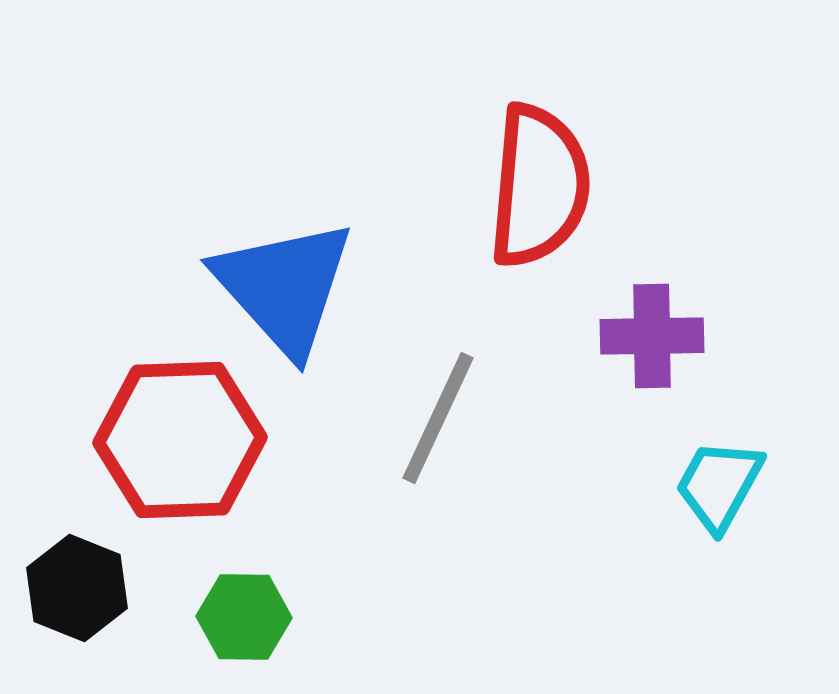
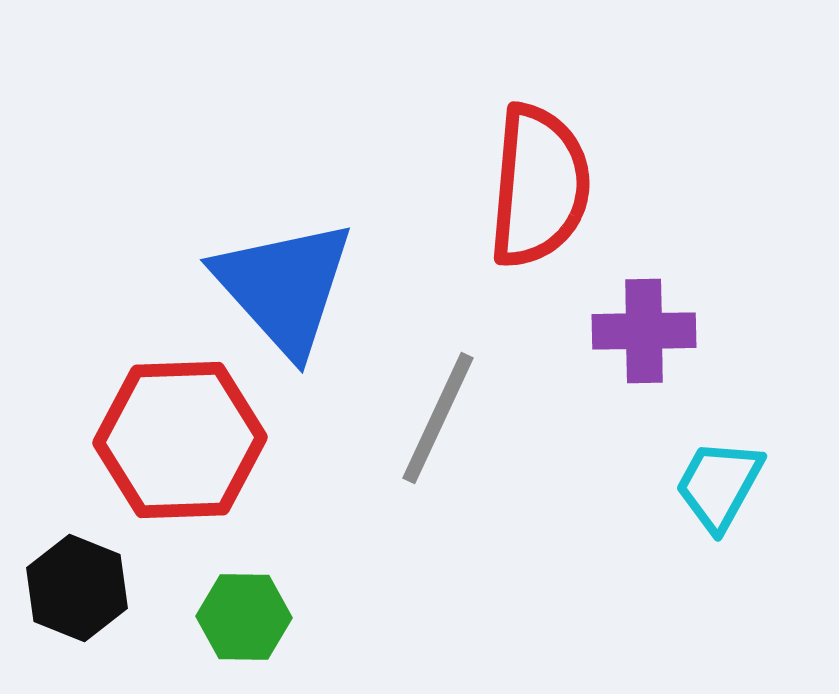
purple cross: moved 8 px left, 5 px up
